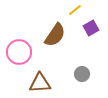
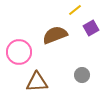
brown semicircle: rotated 145 degrees counterclockwise
gray circle: moved 1 px down
brown triangle: moved 3 px left, 1 px up
